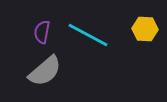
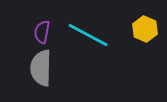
yellow hexagon: rotated 20 degrees clockwise
gray semicircle: moved 4 px left, 3 px up; rotated 132 degrees clockwise
